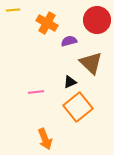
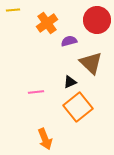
orange cross: rotated 25 degrees clockwise
